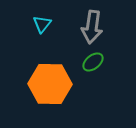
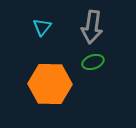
cyan triangle: moved 3 px down
green ellipse: rotated 20 degrees clockwise
